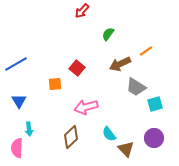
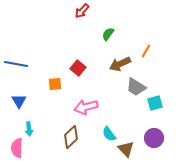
orange line: rotated 24 degrees counterclockwise
blue line: rotated 40 degrees clockwise
red square: moved 1 px right
cyan square: moved 1 px up
